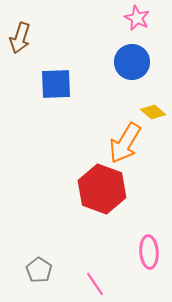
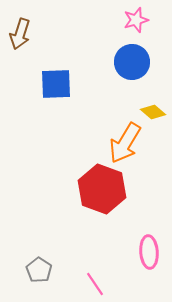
pink star: moved 1 px left, 2 px down; rotated 30 degrees clockwise
brown arrow: moved 4 px up
